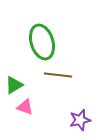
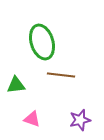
brown line: moved 3 px right
green triangle: moved 2 px right; rotated 24 degrees clockwise
pink triangle: moved 7 px right, 12 px down
